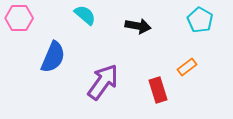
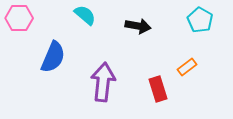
purple arrow: rotated 30 degrees counterclockwise
red rectangle: moved 1 px up
